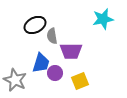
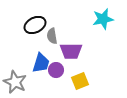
purple circle: moved 1 px right, 3 px up
gray star: moved 2 px down
